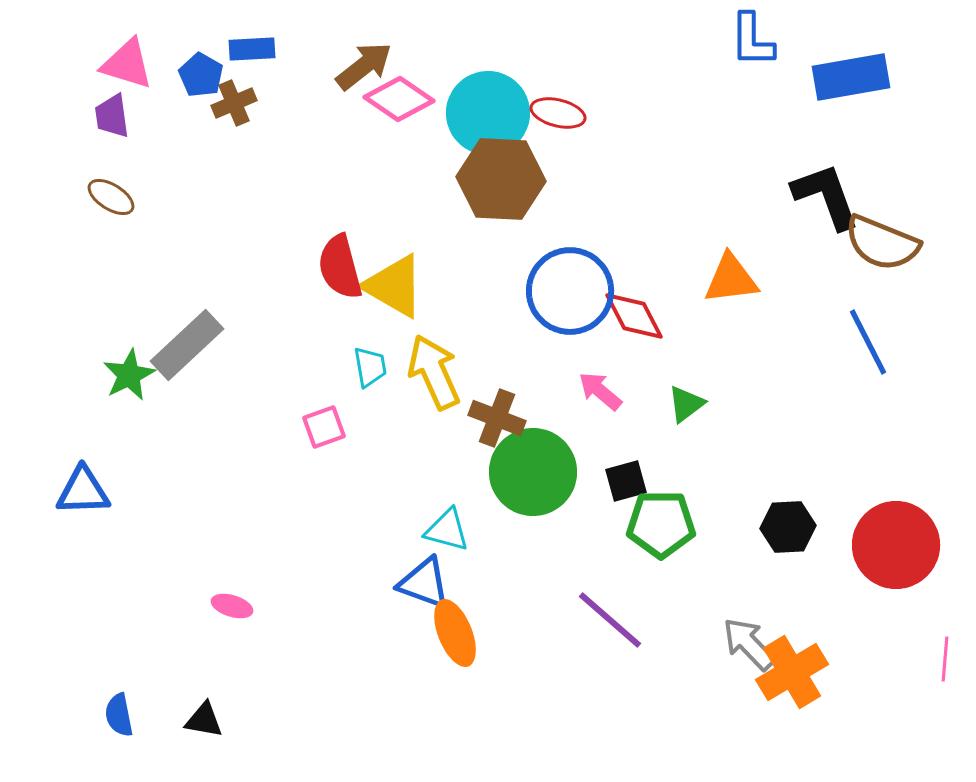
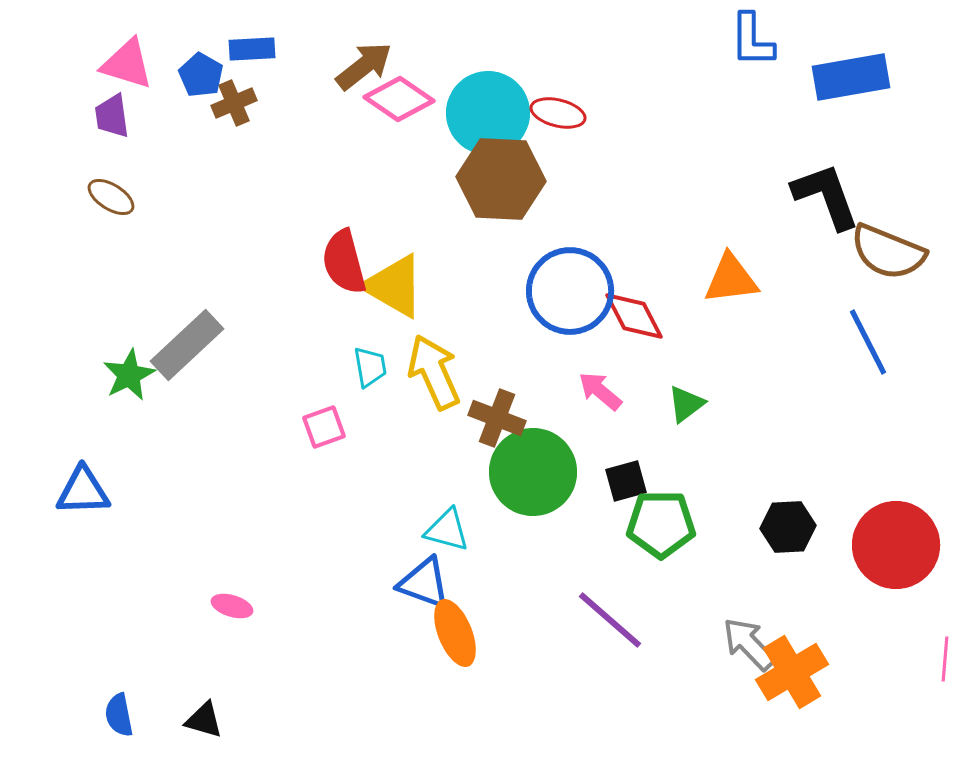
brown semicircle at (882, 243): moved 6 px right, 9 px down
red semicircle at (340, 267): moved 4 px right, 5 px up
black triangle at (204, 720): rotated 6 degrees clockwise
